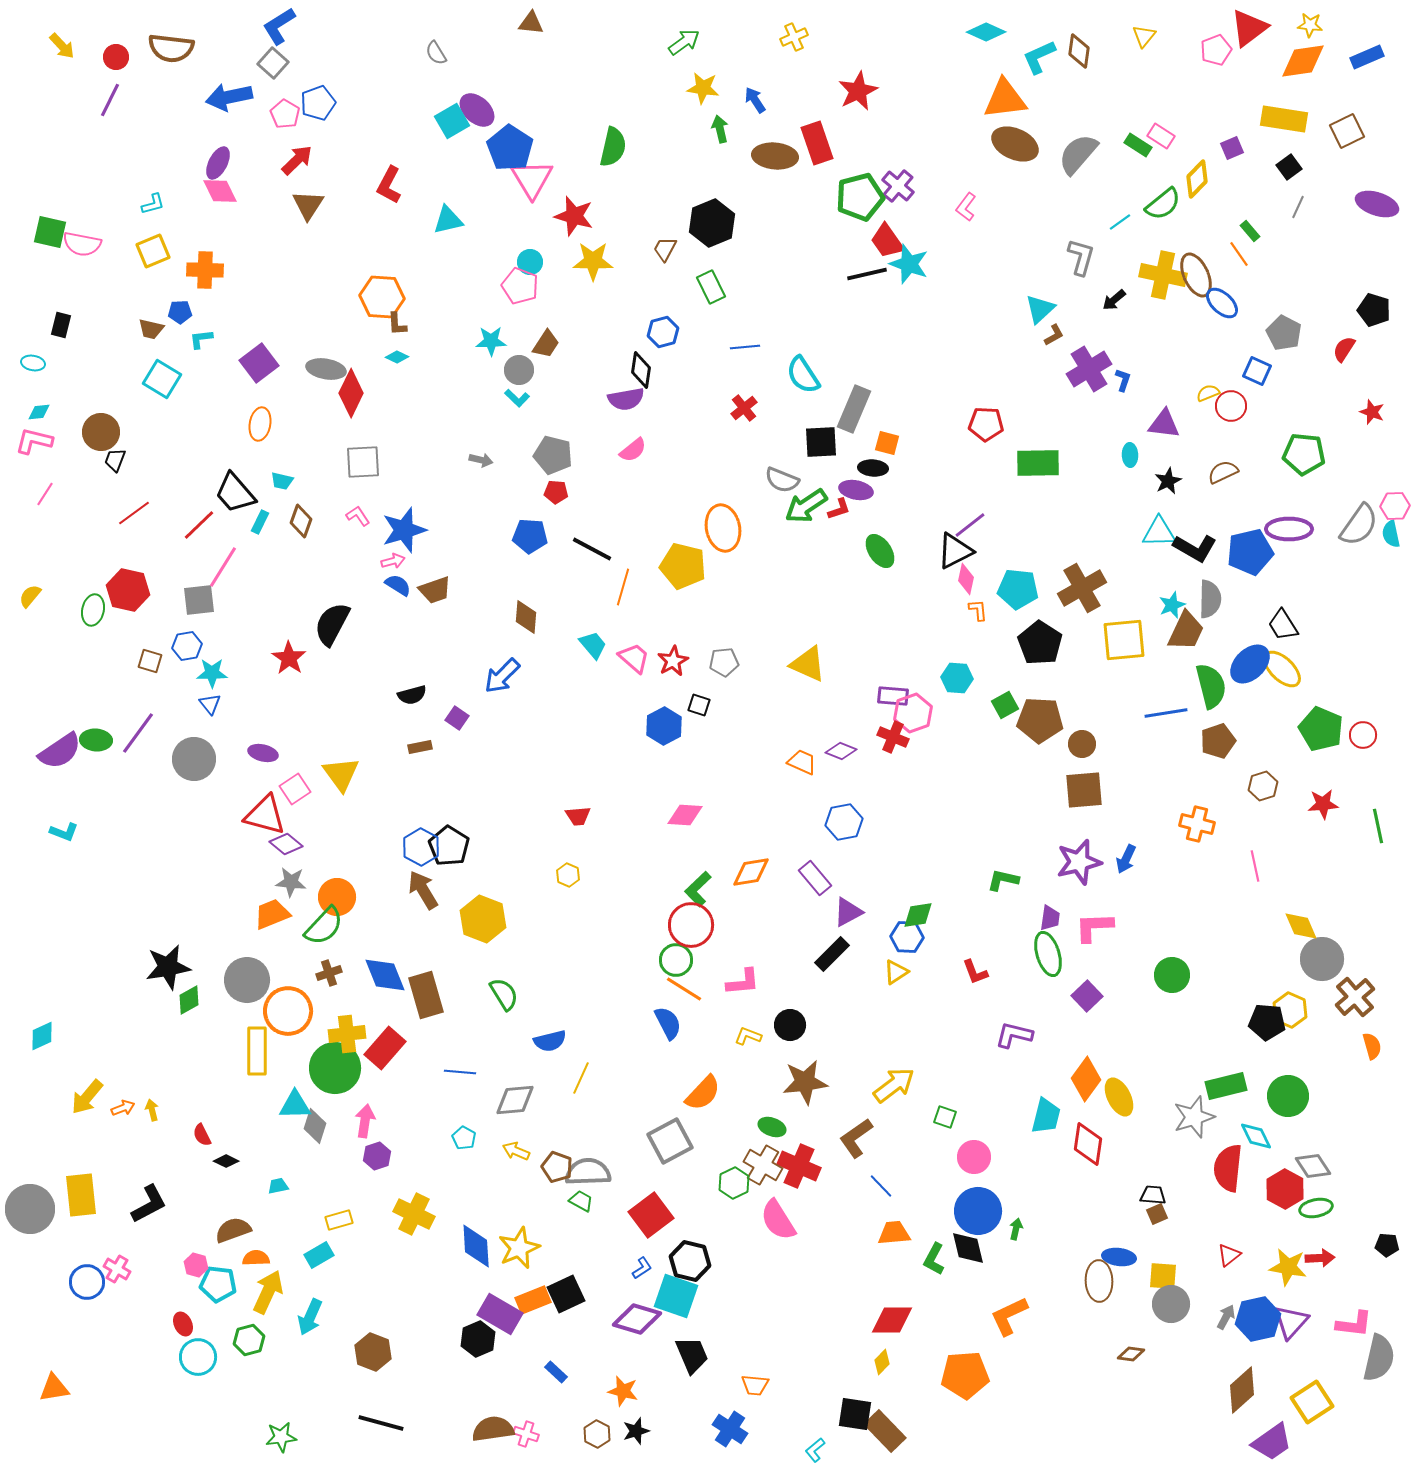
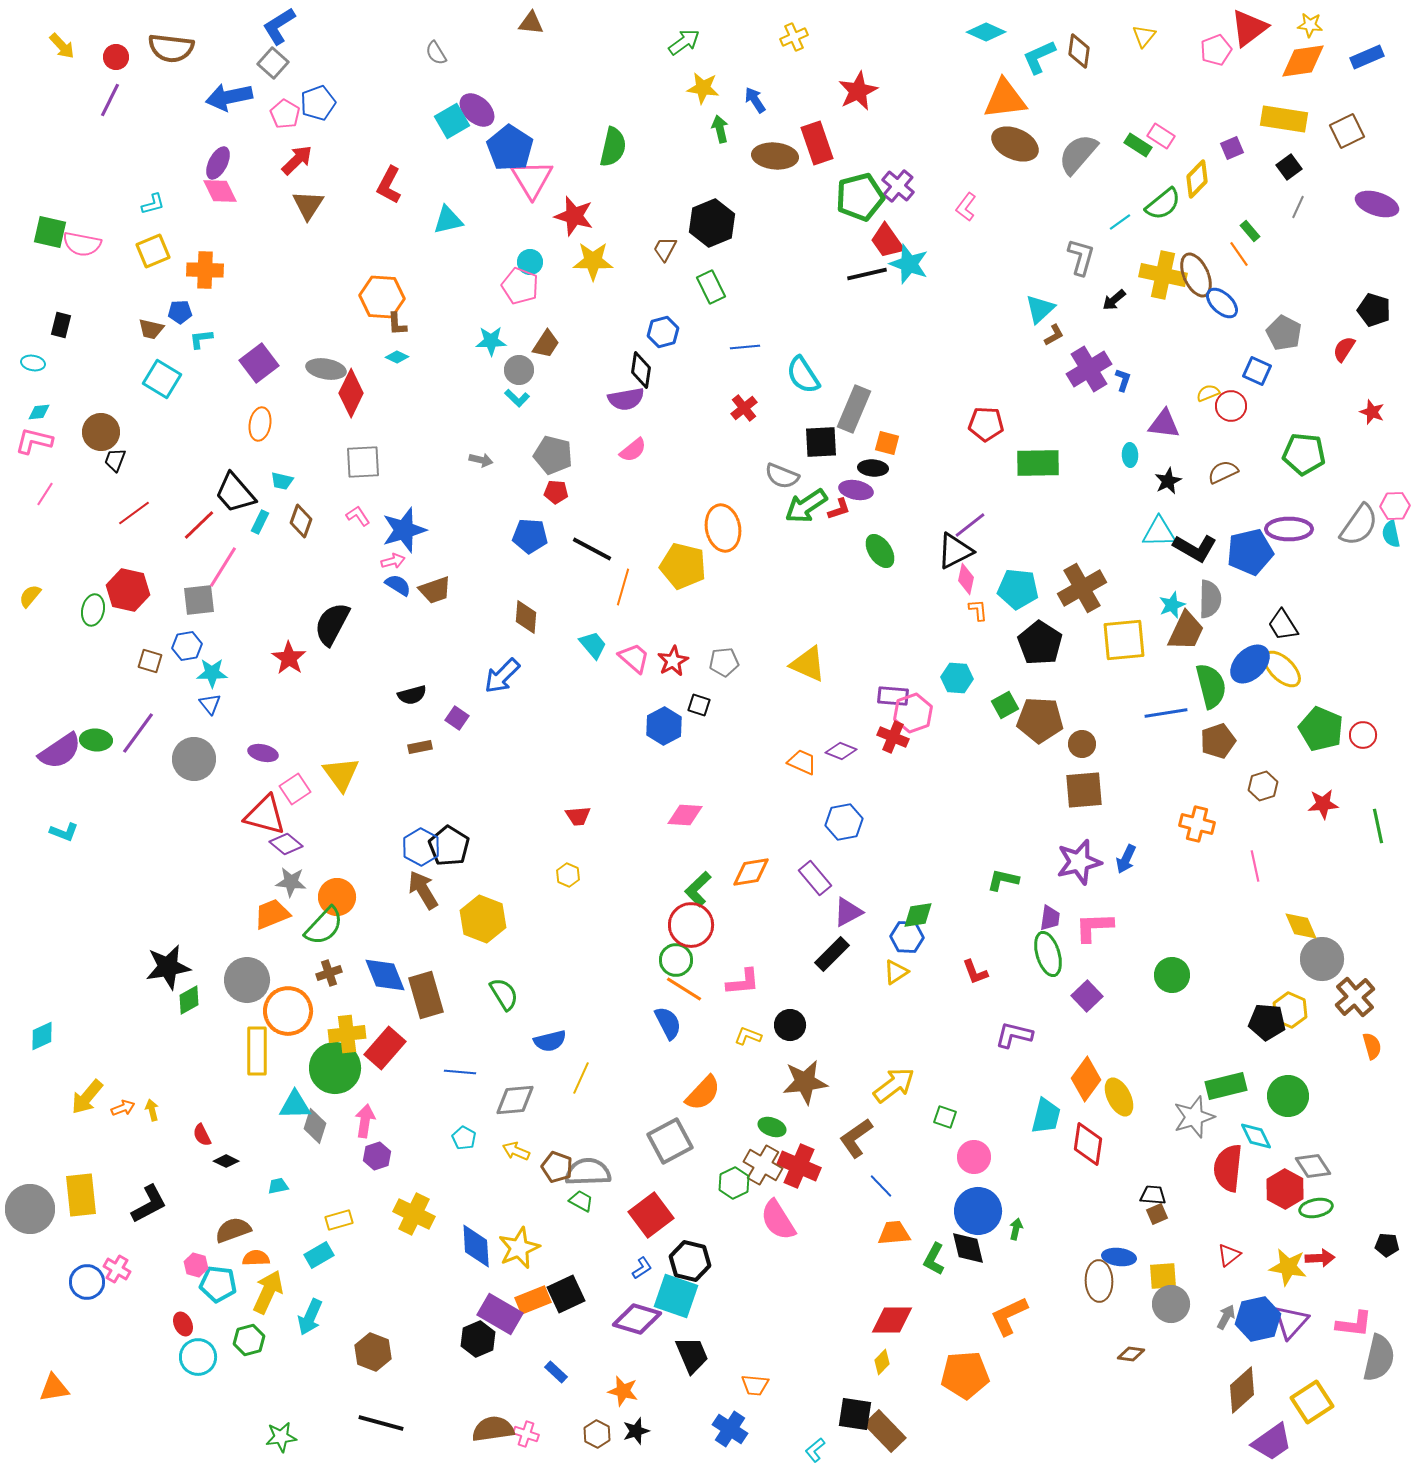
gray semicircle at (782, 480): moved 4 px up
yellow square at (1163, 1276): rotated 8 degrees counterclockwise
